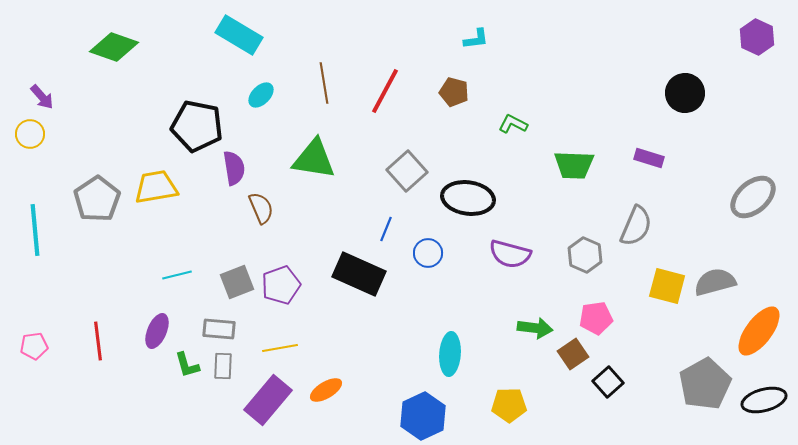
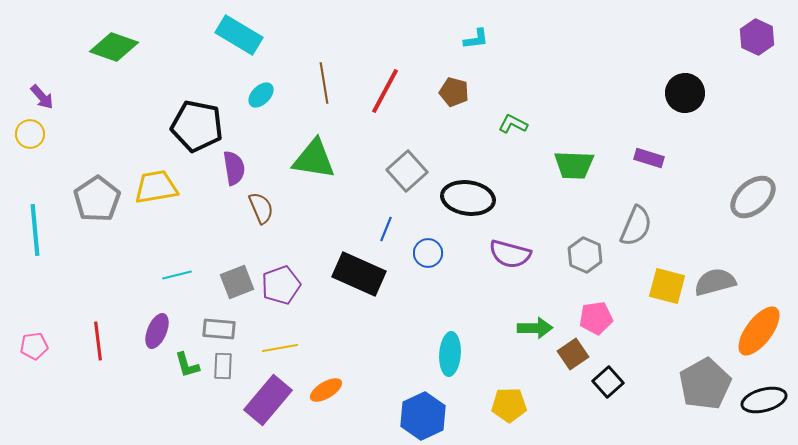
green arrow at (535, 328): rotated 8 degrees counterclockwise
